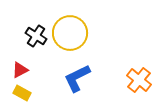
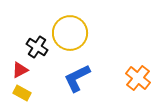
black cross: moved 1 px right, 11 px down
orange cross: moved 1 px left, 2 px up
